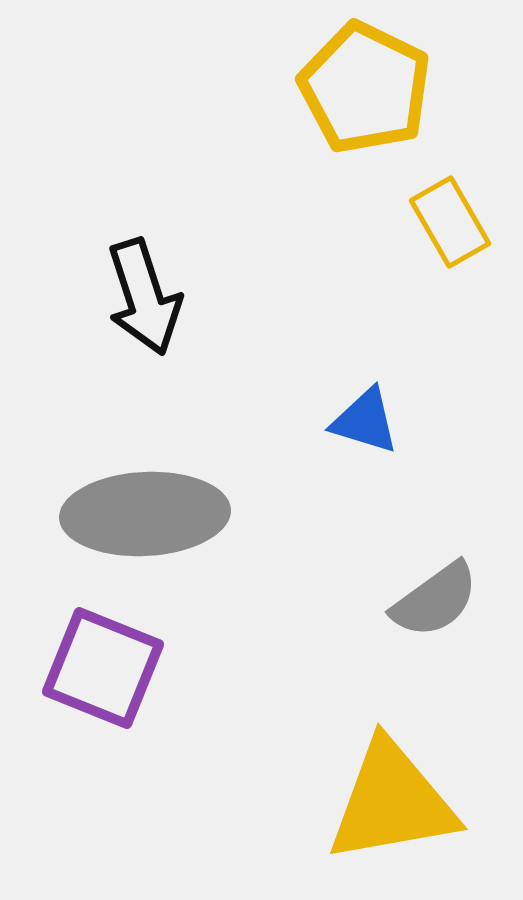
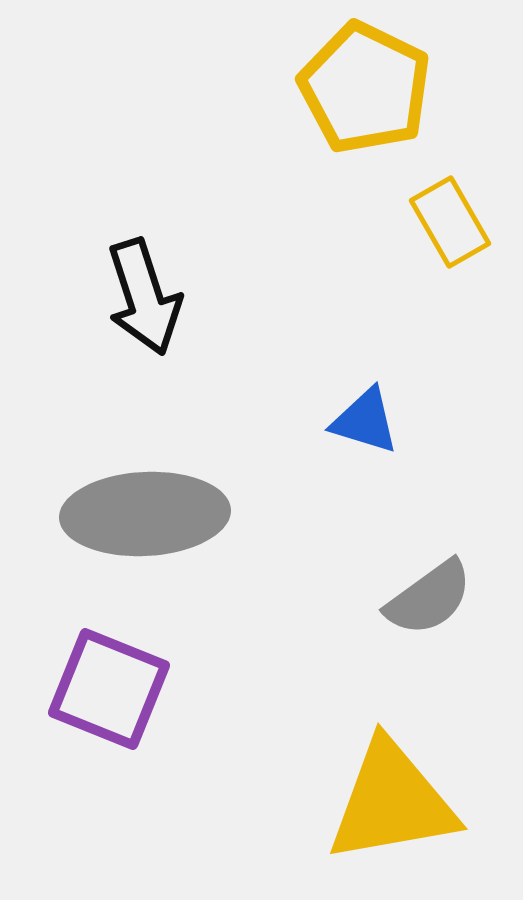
gray semicircle: moved 6 px left, 2 px up
purple square: moved 6 px right, 21 px down
